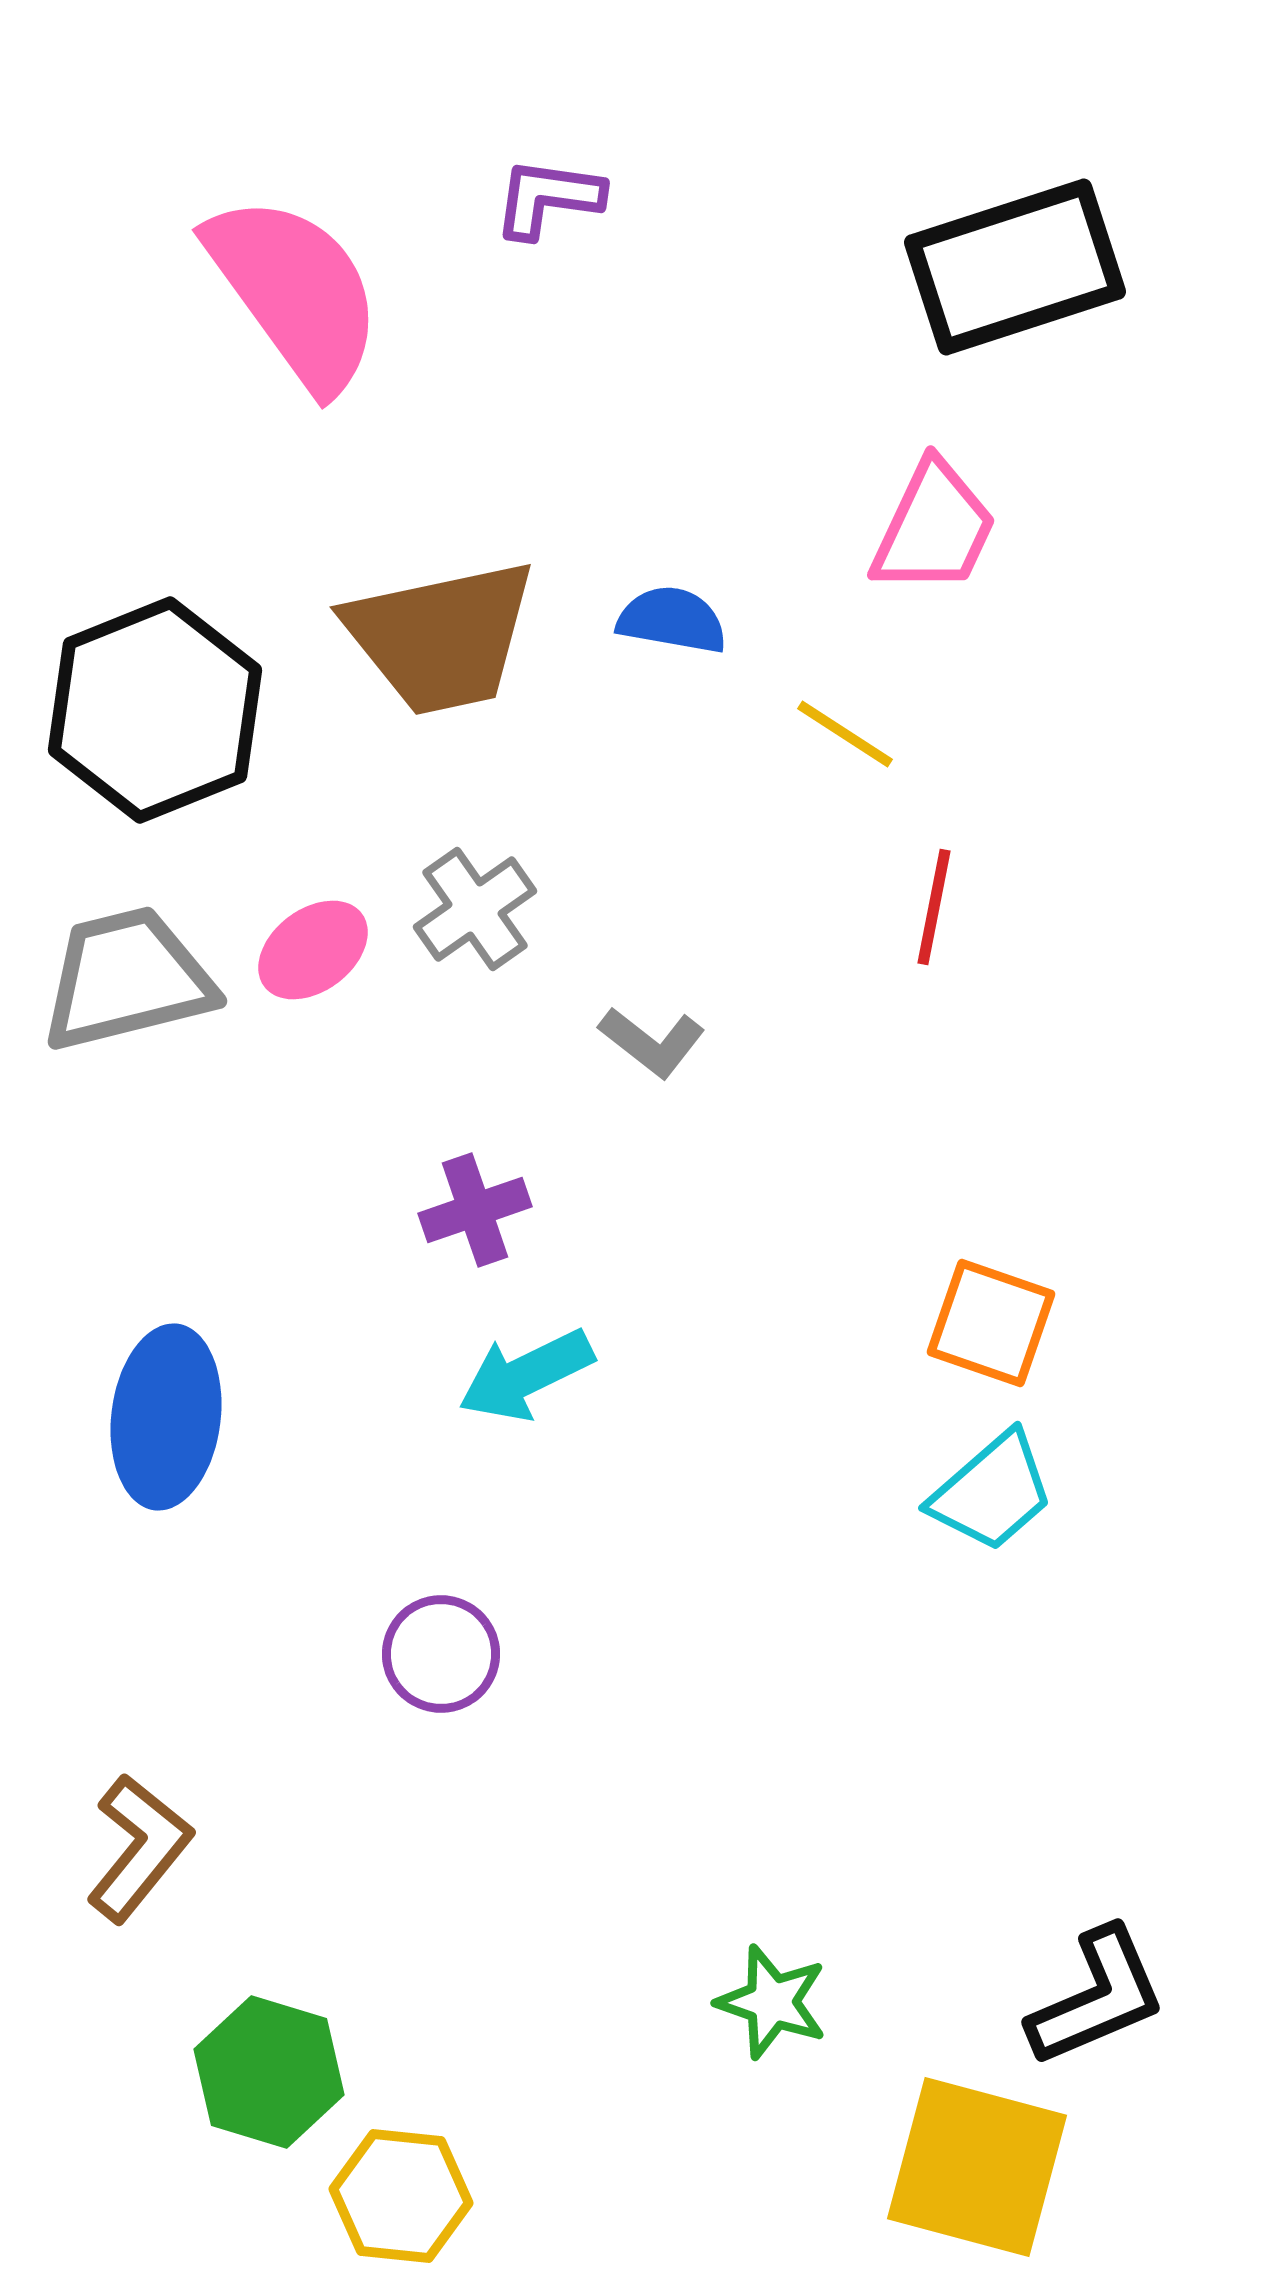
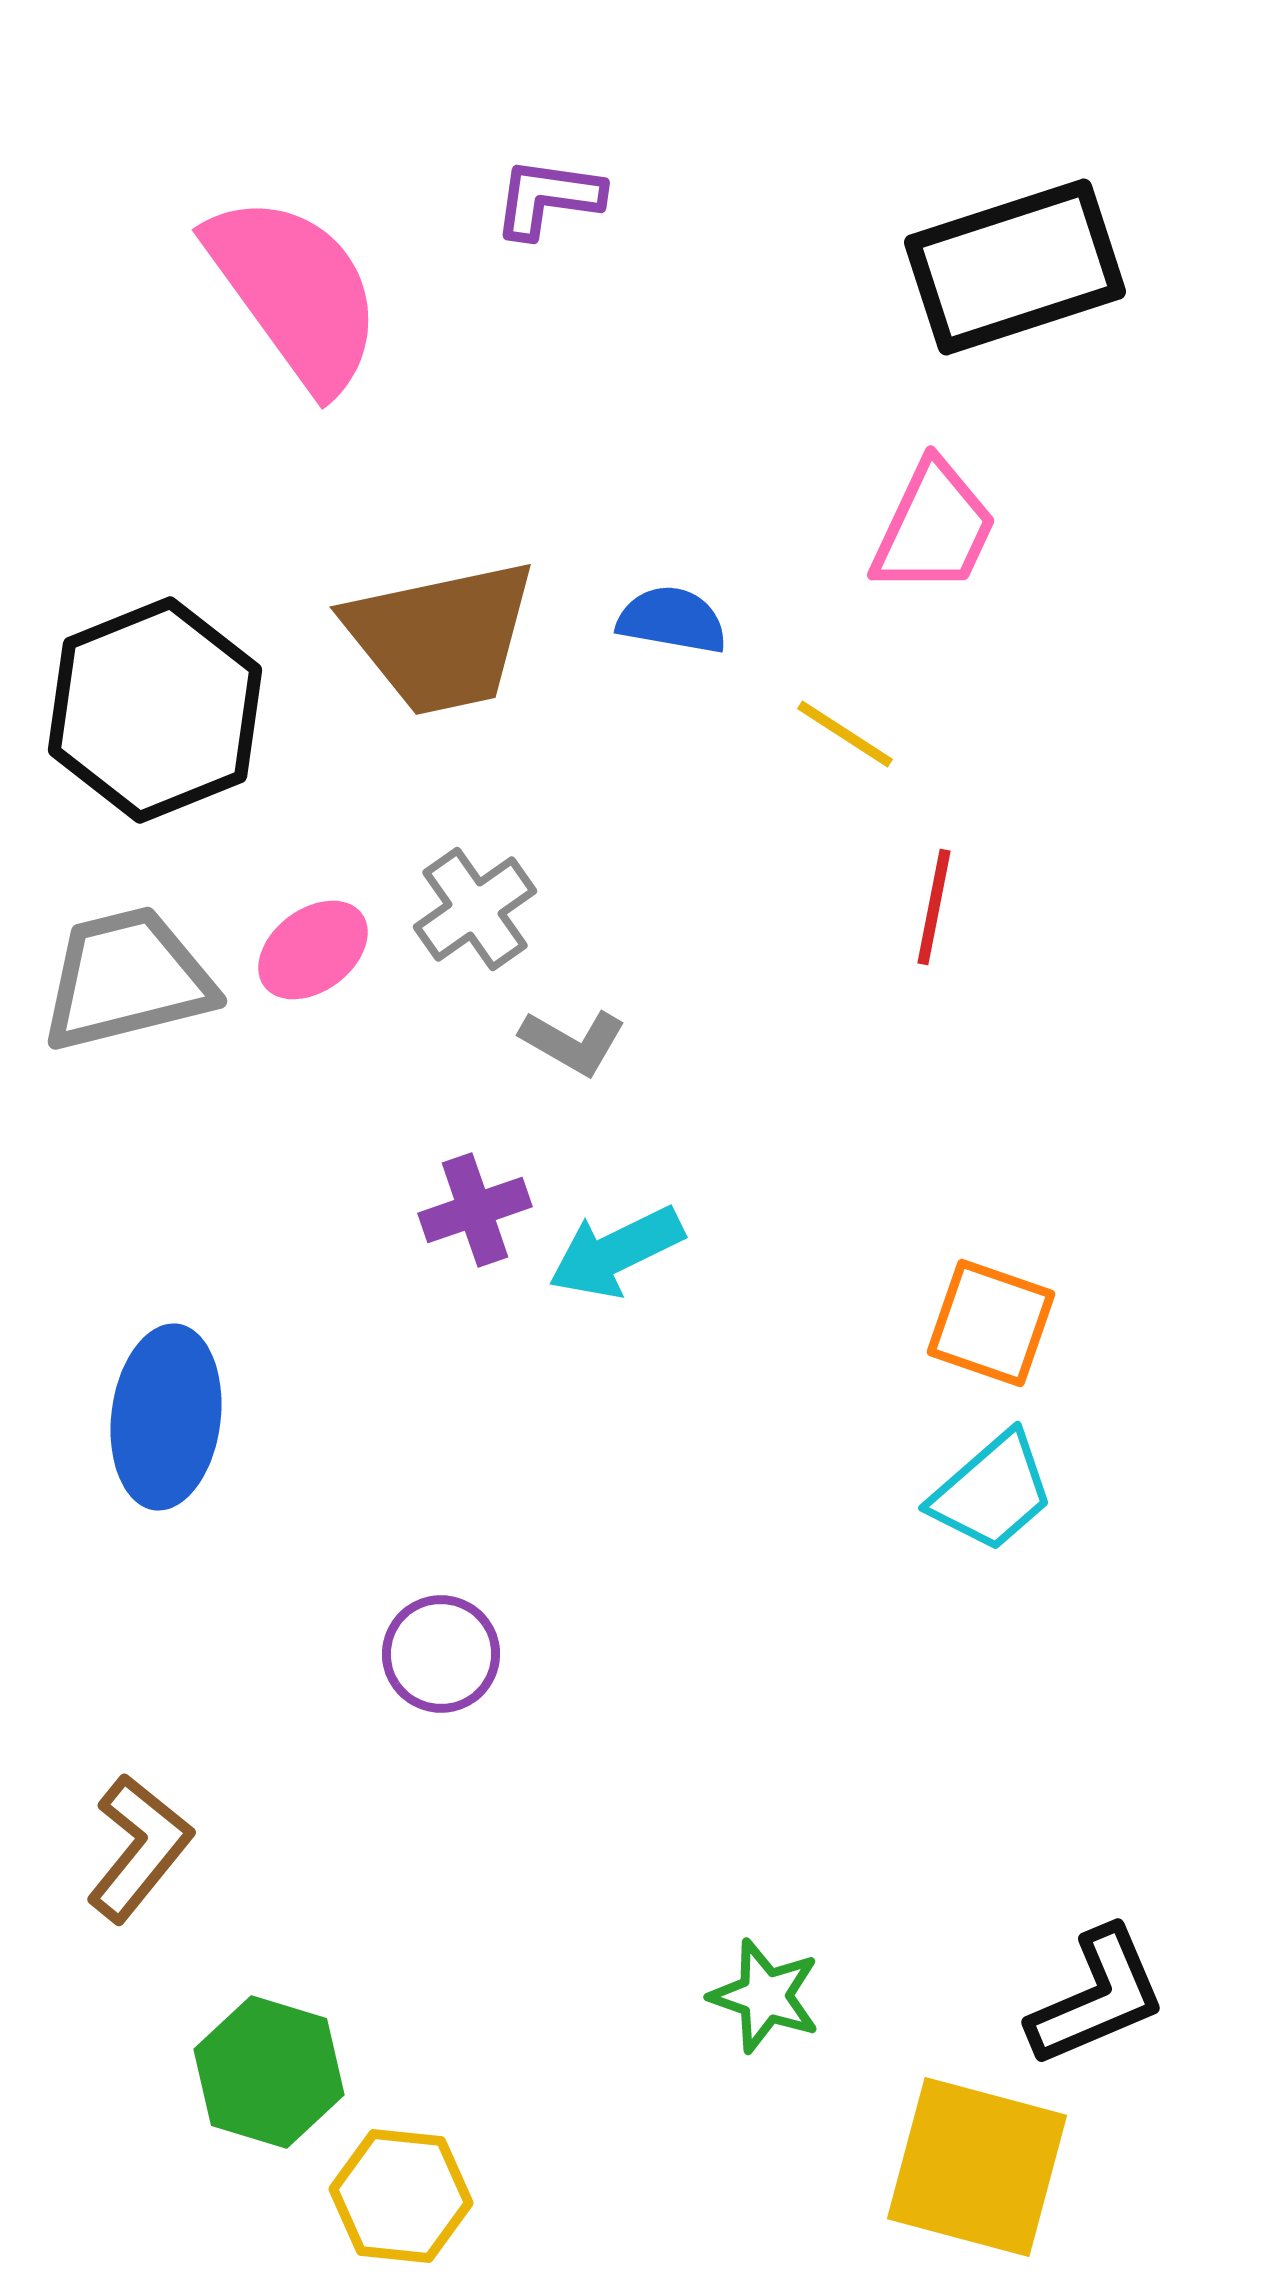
gray L-shape: moved 79 px left; rotated 8 degrees counterclockwise
cyan arrow: moved 90 px right, 123 px up
green star: moved 7 px left, 6 px up
